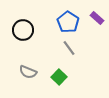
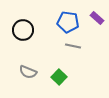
blue pentagon: rotated 25 degrees counterclockwise
gray line: moved 4 px right, 2 px up; rotated 42 degrees counterclockwise
